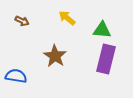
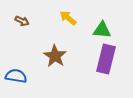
yellow arrow: moved 1 px right
